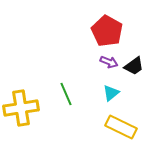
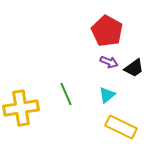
black trapezoid: moved 2 px down
cyan triangle: moved 4 px left, 2 px down
